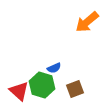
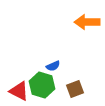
orange arrow: rotated 40 degrees clockwise
blue semicircle: moved 1 px left, 2 px up
red triangle: rotated 15 degrees counterclockwise
